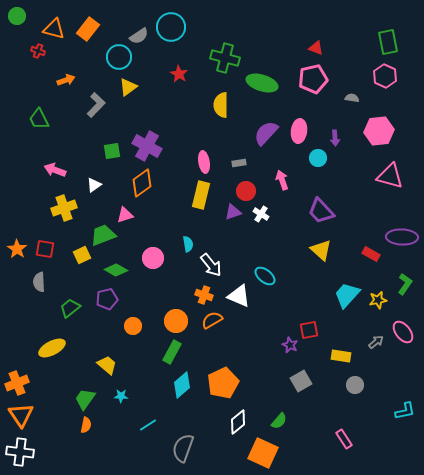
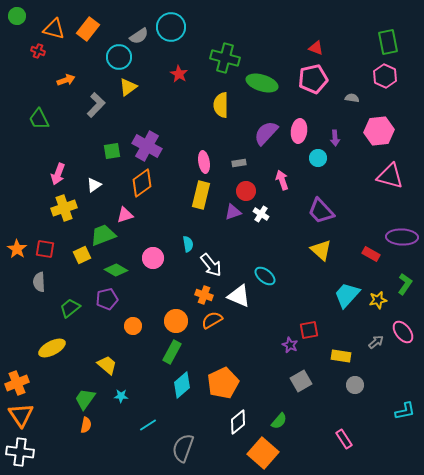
pink arrow at (55, 170): moved 3 px right, 4 px down; rotated 90 degrees counterclockwise
orange square at (263, 453): rotated 16 degrees clockwise
